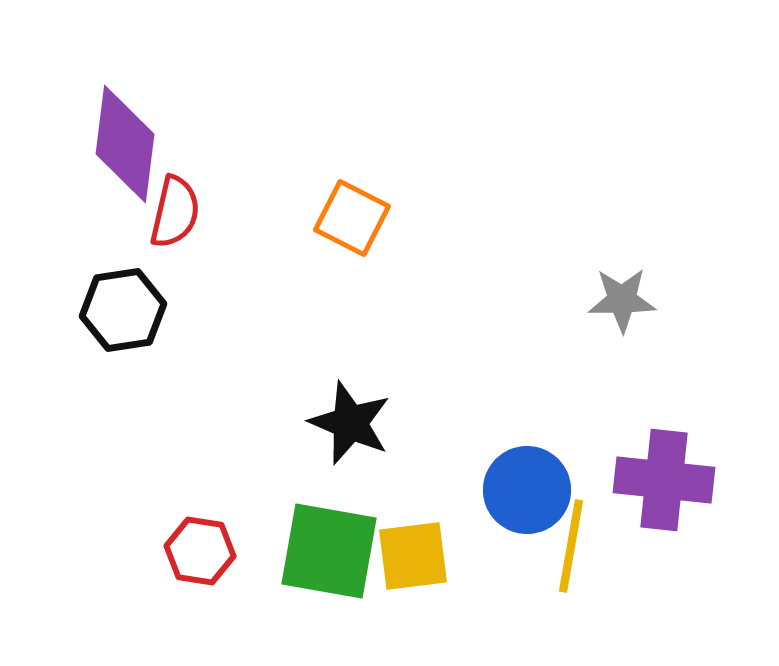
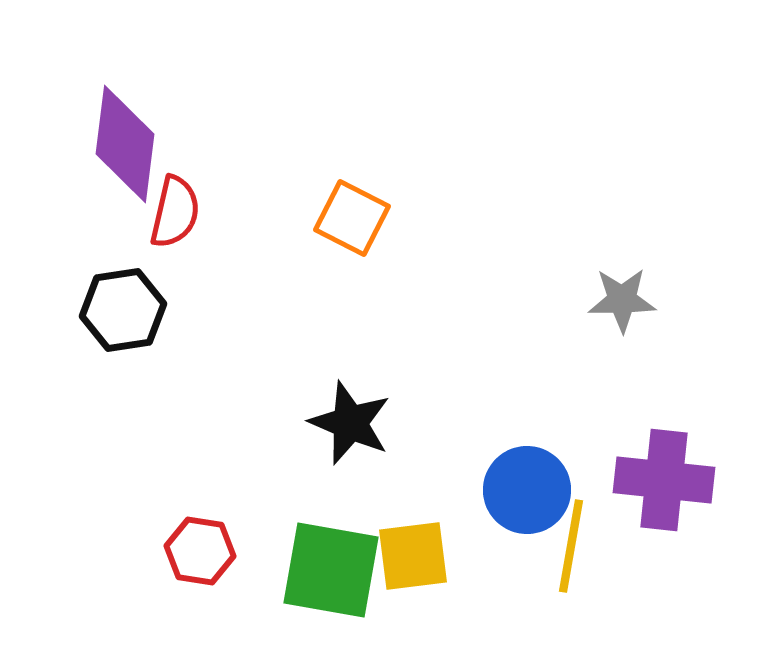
green square: moved 2 px right, 19 px down
